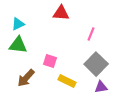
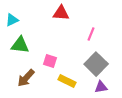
cyan triangle: moved 6 px left, 4 px up
green triangle: moved 2 px right
